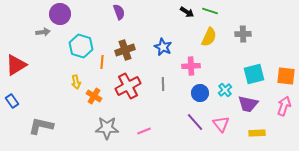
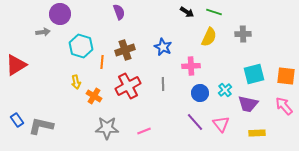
green line: moved 4 px right, 1 px down
blue rectangle: moved 5 px right, 19 px down
pink arrow: rotated 60 degrees counterclockwise
